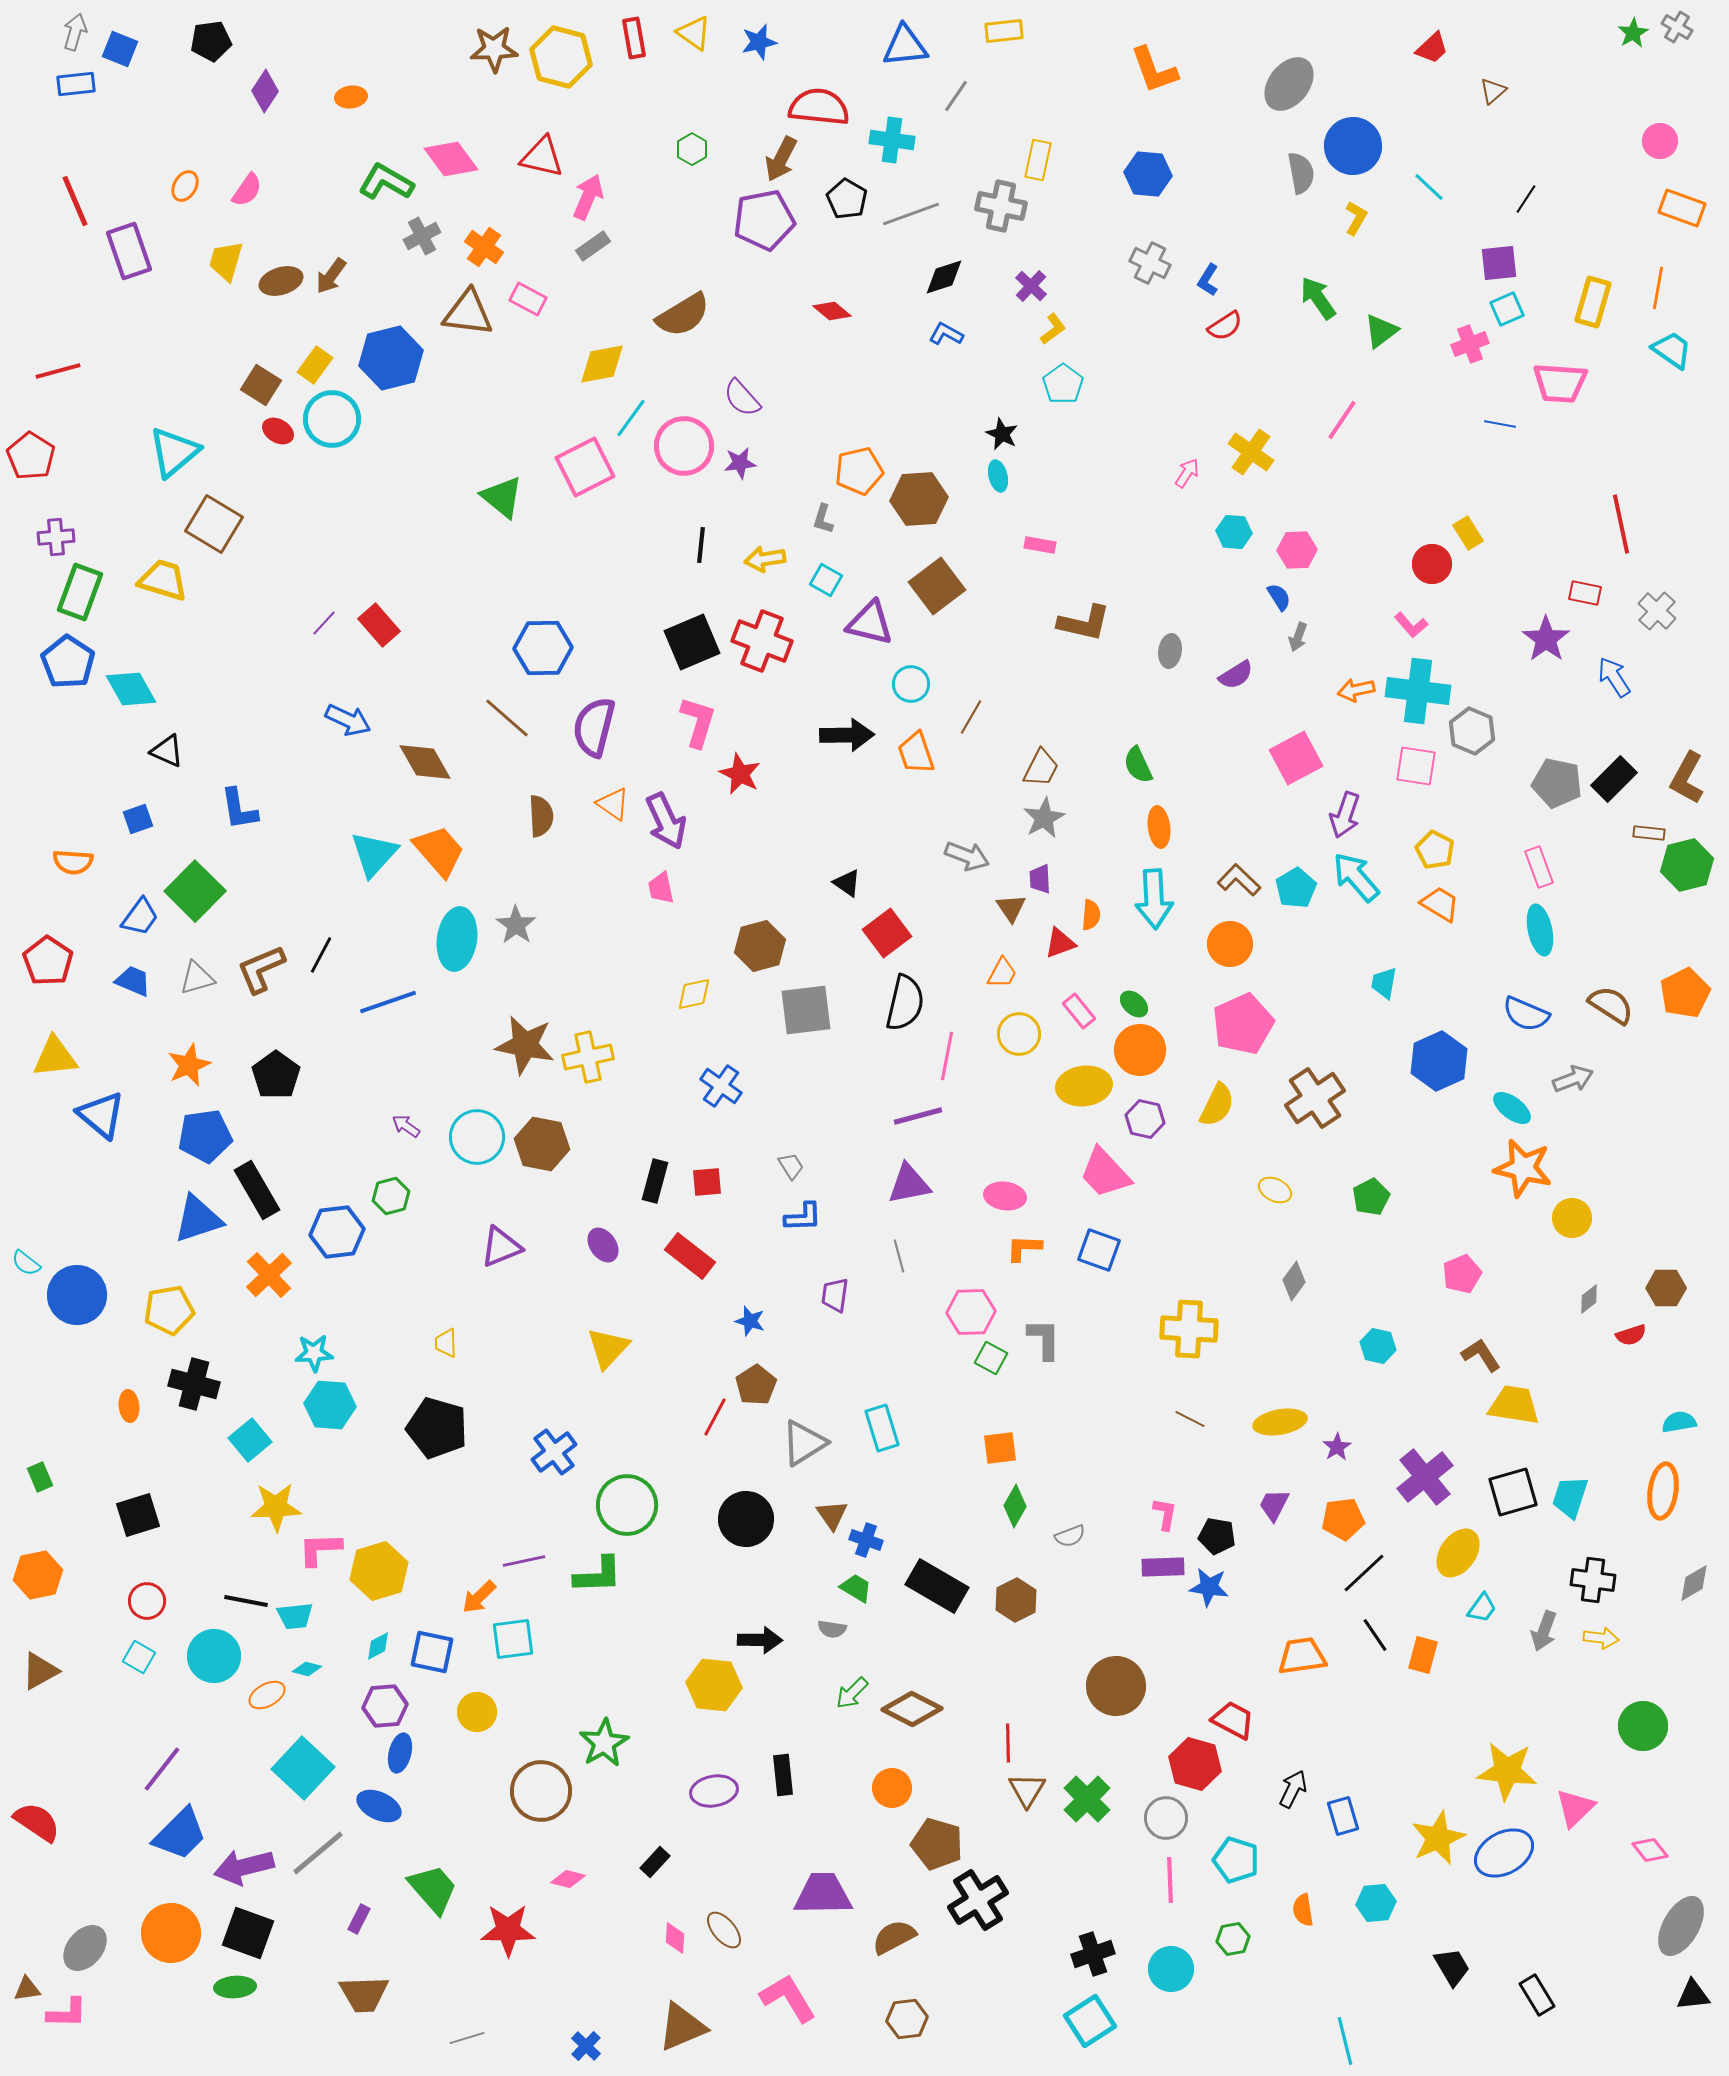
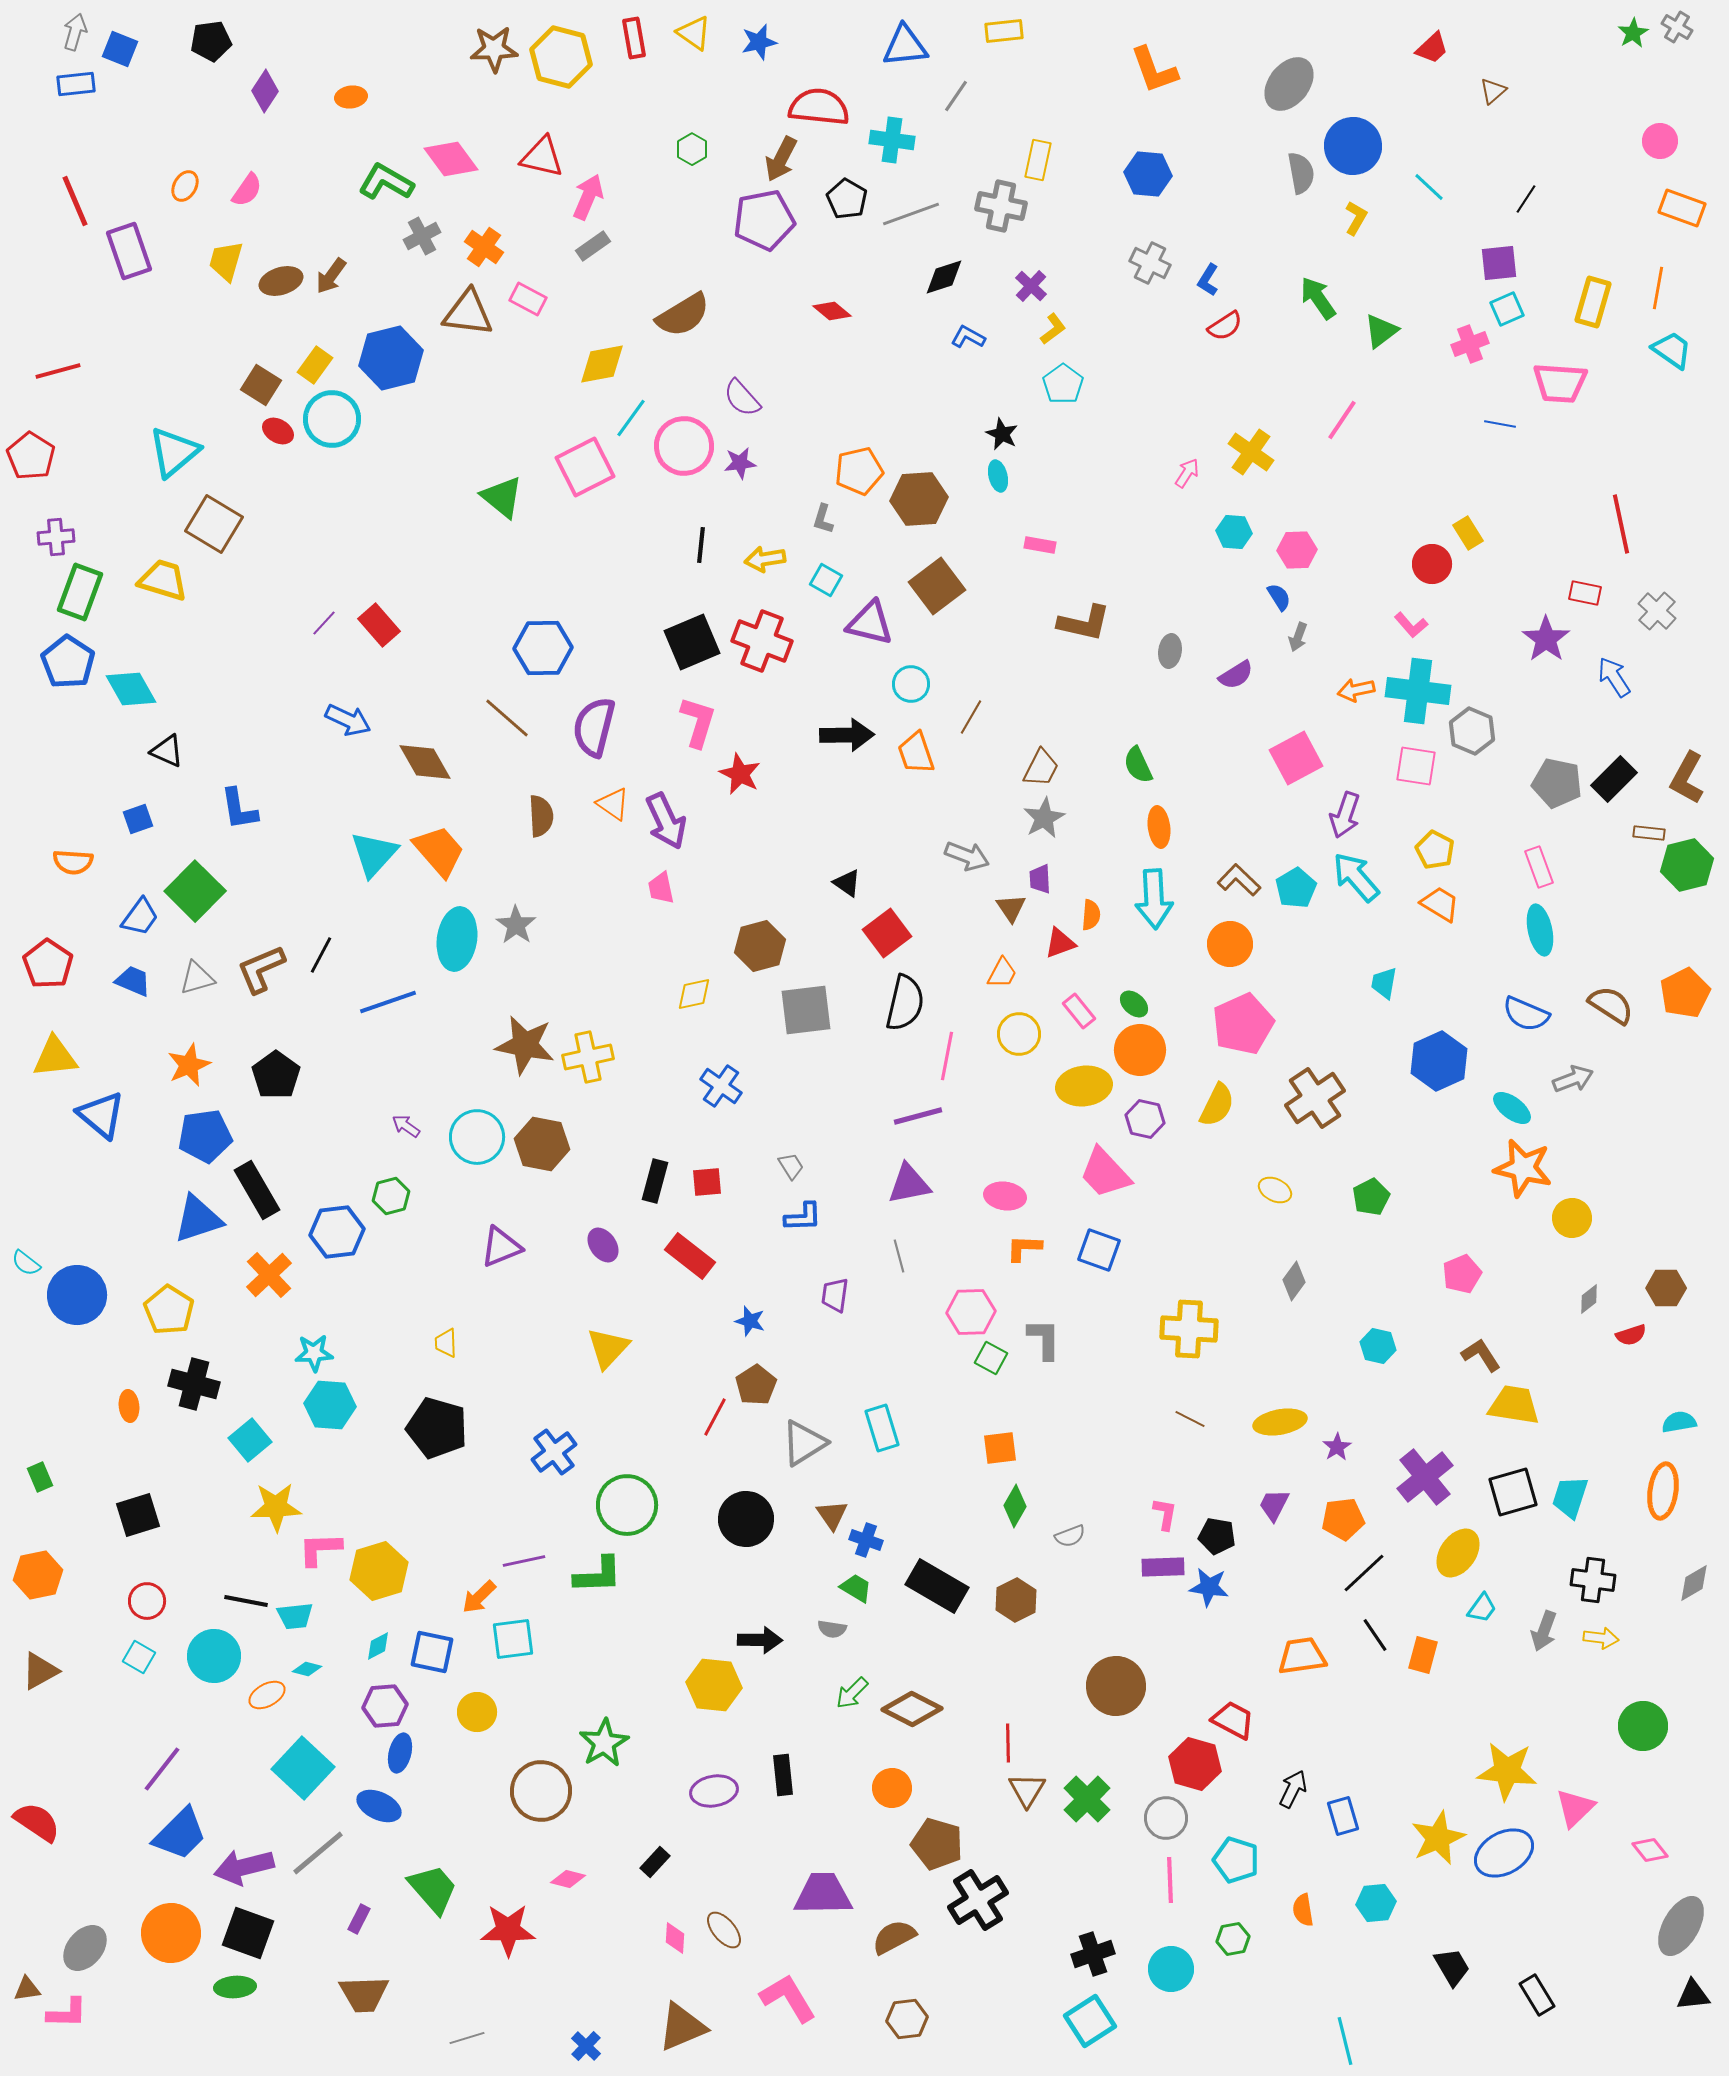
blue L-shape at (946, 334): moved 22 px right, 3 px down
red pentagon at (48, 961): moved 3 px down
yellow pentagon at (169, 1310): rotated 30 degrees counterclockwise
